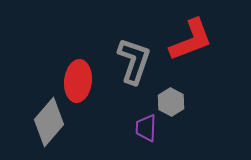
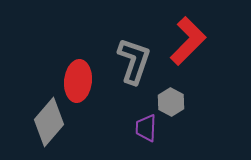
red L-shape: moved 3 px left, 1 px down; rotated 24 degrees counterclockwise
